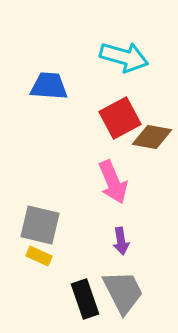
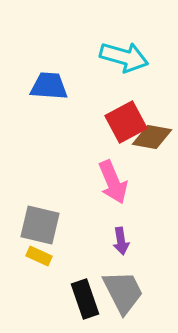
red square: moved 6 px right, 4 px down
